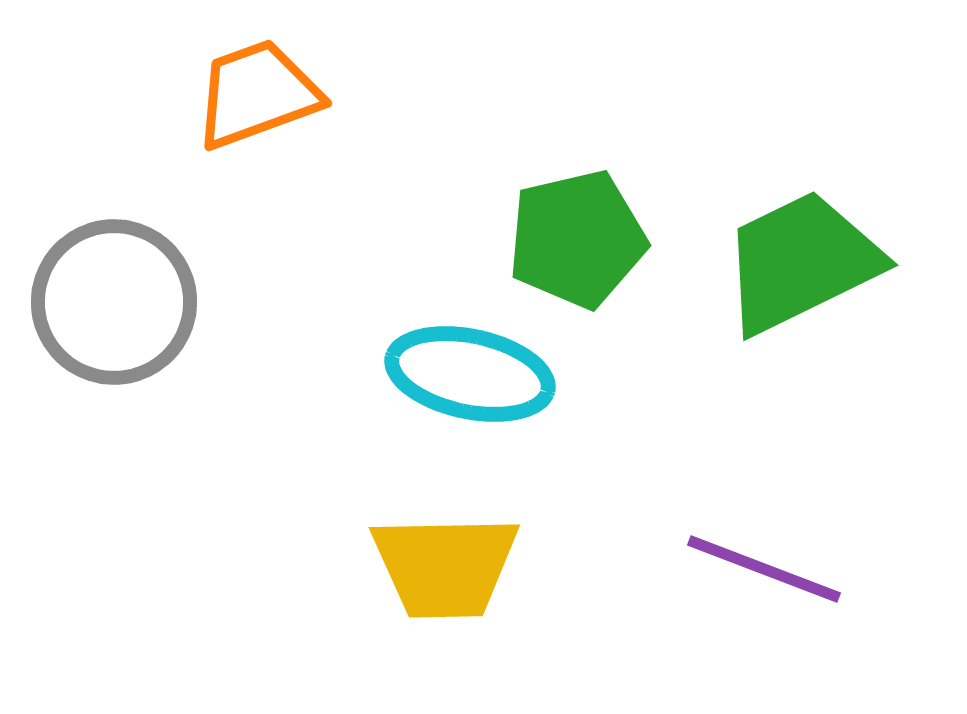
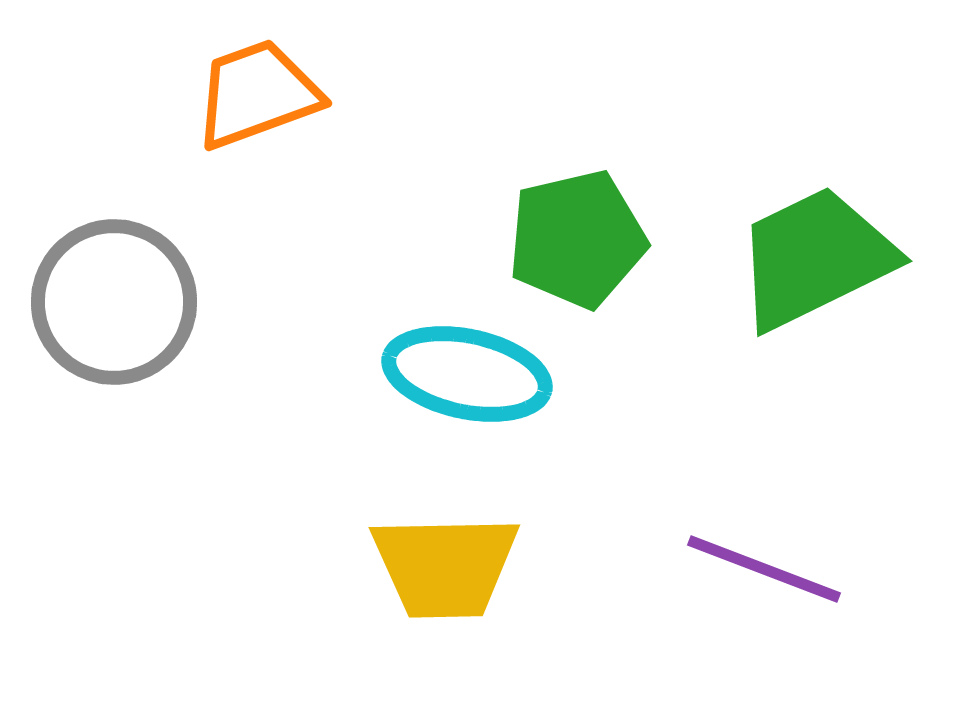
green trapezoid: moved 14 px right, 4 px up
cyan ellipse: moved 3 px left
